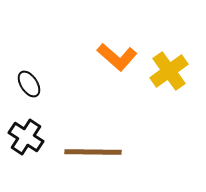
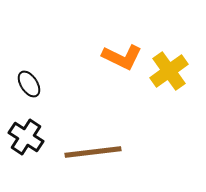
orange L-shape: moved 5 px right; rotated 15 degrees counterclockwise
brown line: rotated 8 degrees counterclockwise
